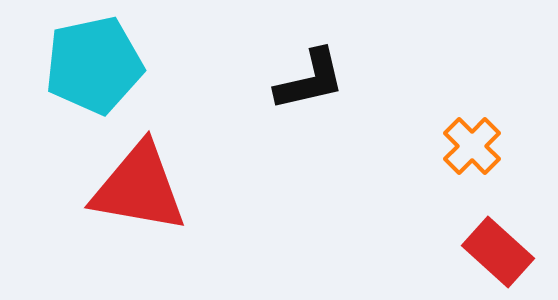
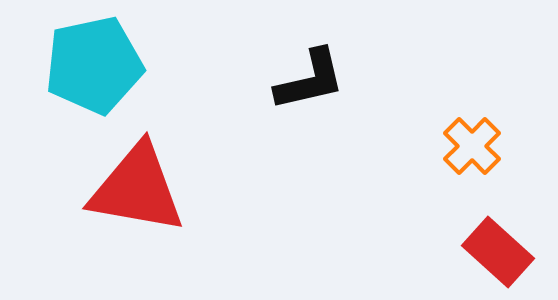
red triangle: moved 2 px left, 1 px down
